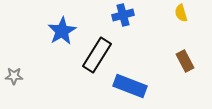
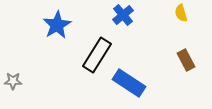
blue cross: rotated 25 degrees counterclockwise
blue star: moved 5 px left, 6 px up
brown rectangle: moved 1 px right, 1 px up
gray star: moved 1 px left, 5 px down
blue rectangle: moved 1 px left, 3 px up; rotated 12 degrees clockwise
